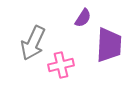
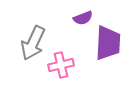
purple semicircle: rotated 36 degrees clockwise
purple trapezoid: moved 1 px left, 2 px up
